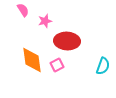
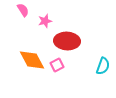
orange diamond: rotated 20 degrees counterclockwise
